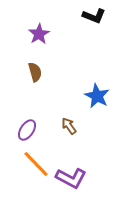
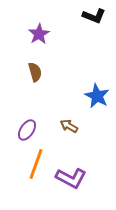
brown arrow: rotated 24 degrees counterclockwise
orange line: rotated 64 degrees clockwise
